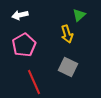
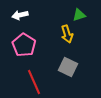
green triangle: rotated 24 degrees clockwise
pink pentagon: rotated 10 degrees counterclockwise
